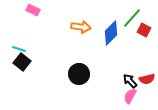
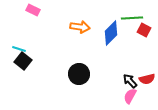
green line: rotated 45 degrees clockwise
orange arrow: moved 1 px left
black square: moved 1 px right, 1 px up
